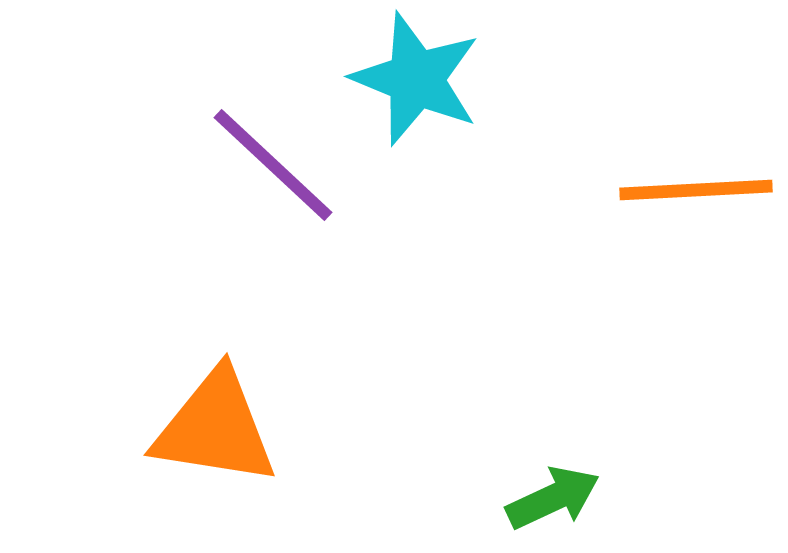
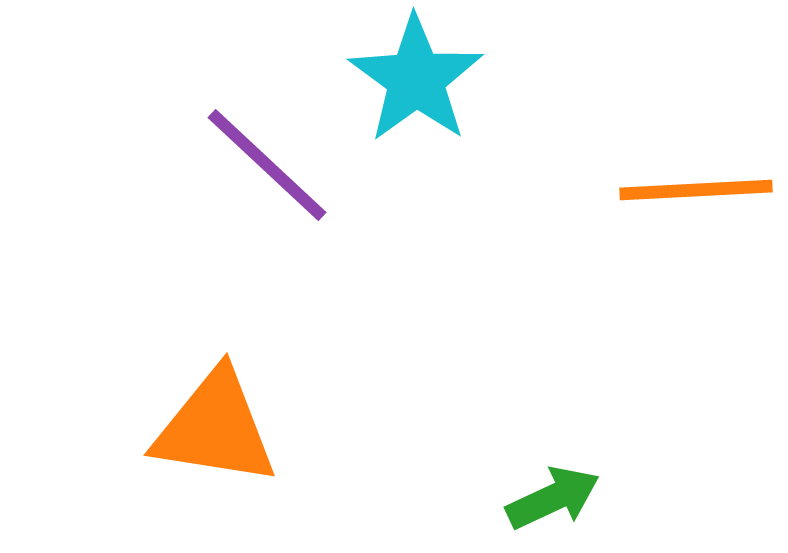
cyan star: rotated 14 degrees clockwise
purple line: moved 6 px left
